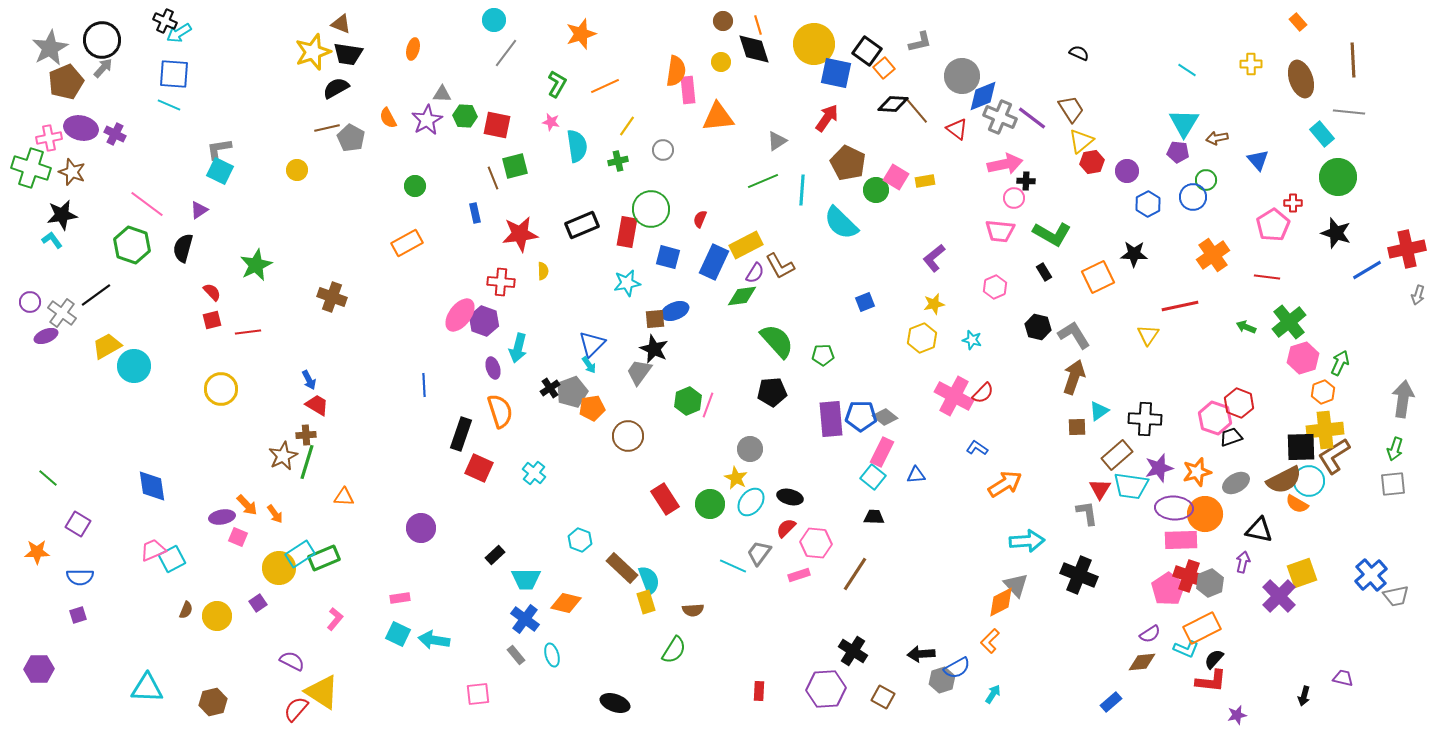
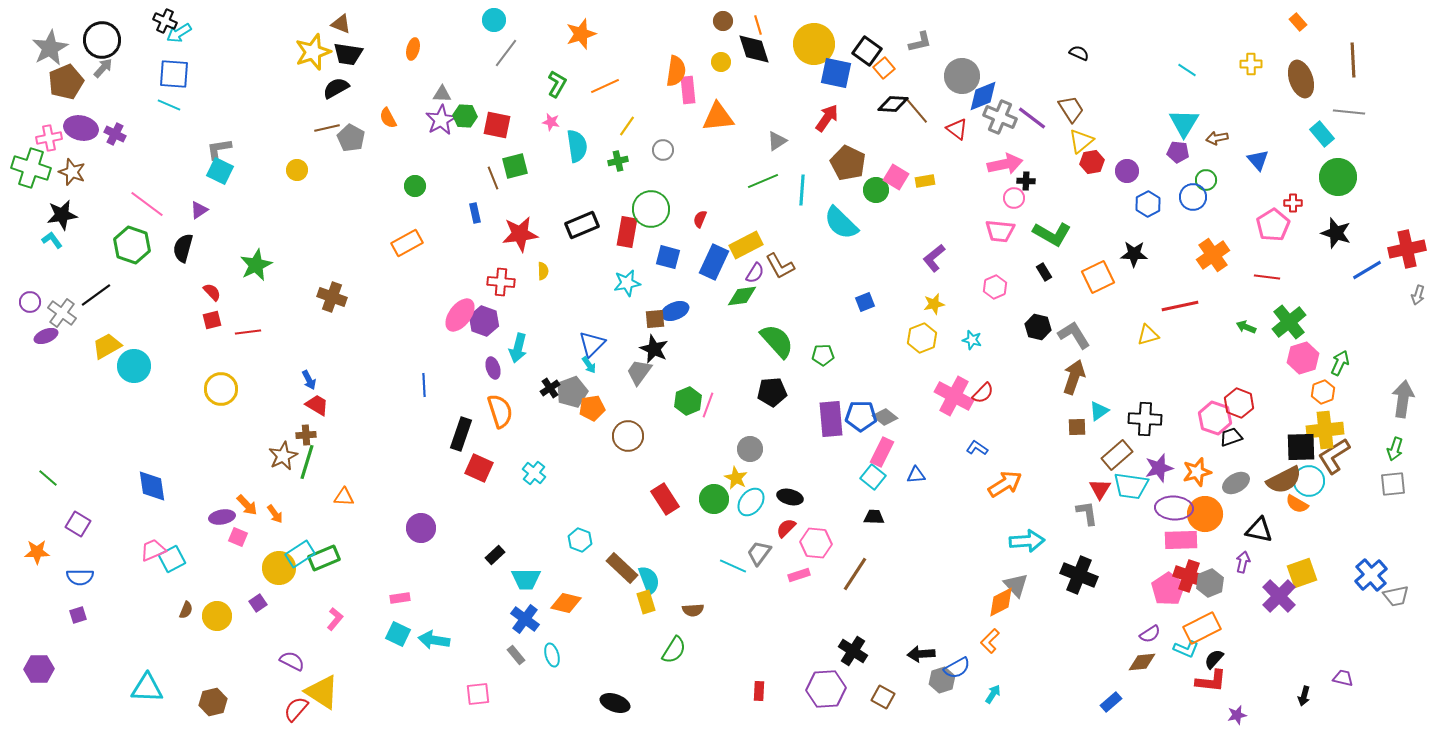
purple star at (427, 120): moved 14 px right
yellow triangle at (1148, 335): rotated 40 degrees clockwise
green circle at (710, 504): moved 4 px right, 5 px up
